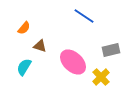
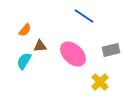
orange semicircle: moved 1 px right, 2 px down
brown triangle: rotated 24 degrees counterclockwise
pink ellipse: moved 8 px up
cyan semicircle: moved 6 px up
yellow cross: moved 1 px left, 5 px down
